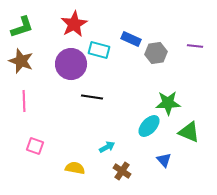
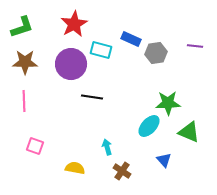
cyan rectangle: moved 2 px right
brown star: moved 4 px right, 1 px down; rotated 20 degrees counterclockwise
cyan arrow: rotated 77 degrees counterclockwise
